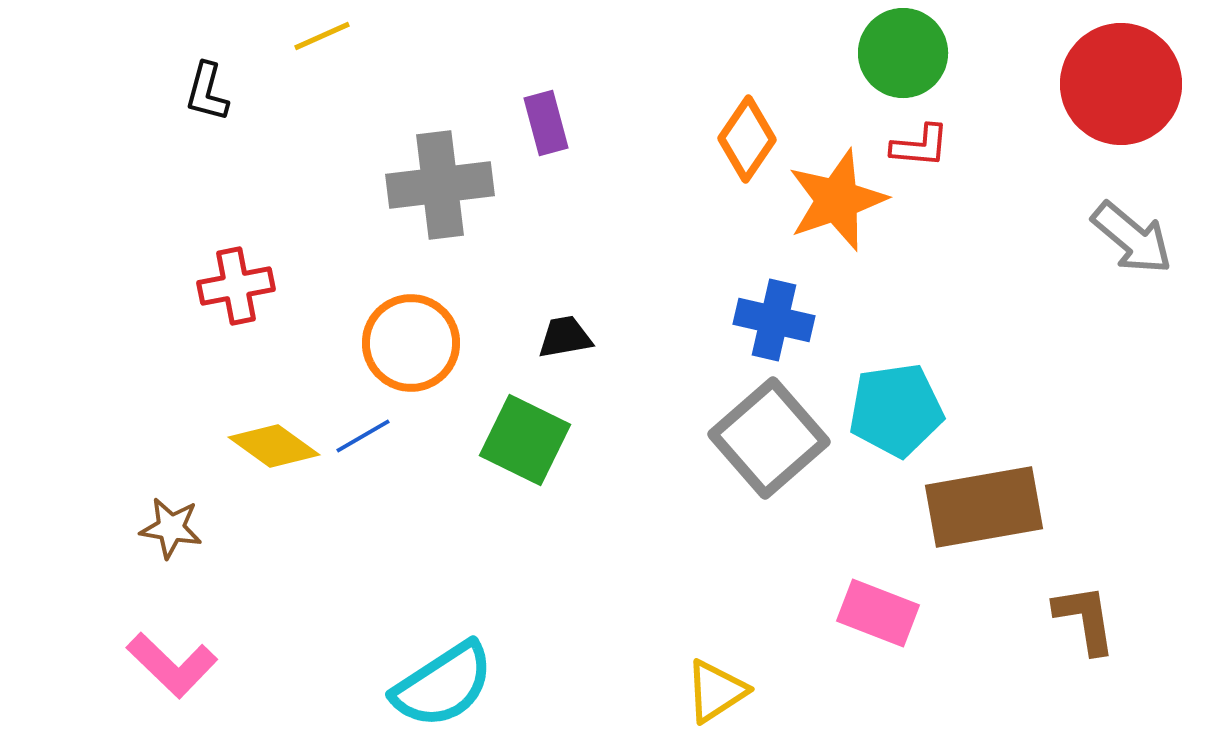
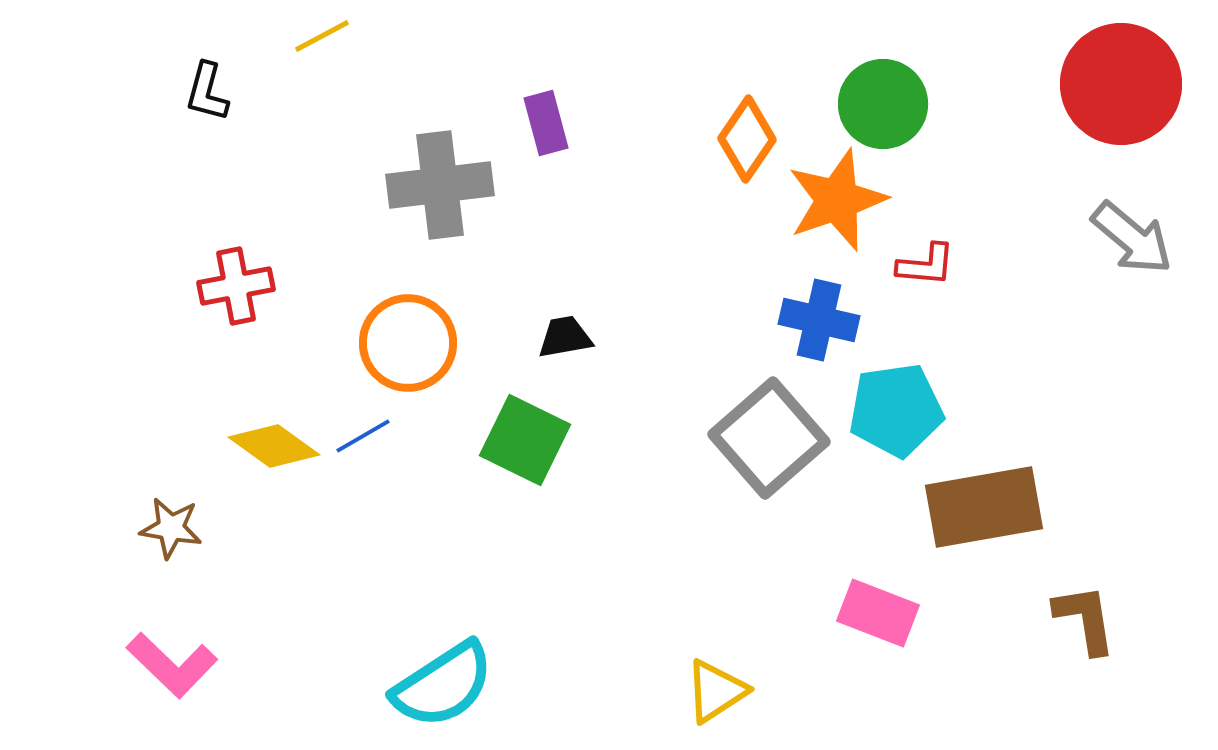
yellow line: rotated 4 degrees counterclockwise
green circle: moved 20 px left, 51 px down
red L-shape: moved 6 px right, 119 px down
blue cross: moved 45 px right
orange circle: moved 3 px left
